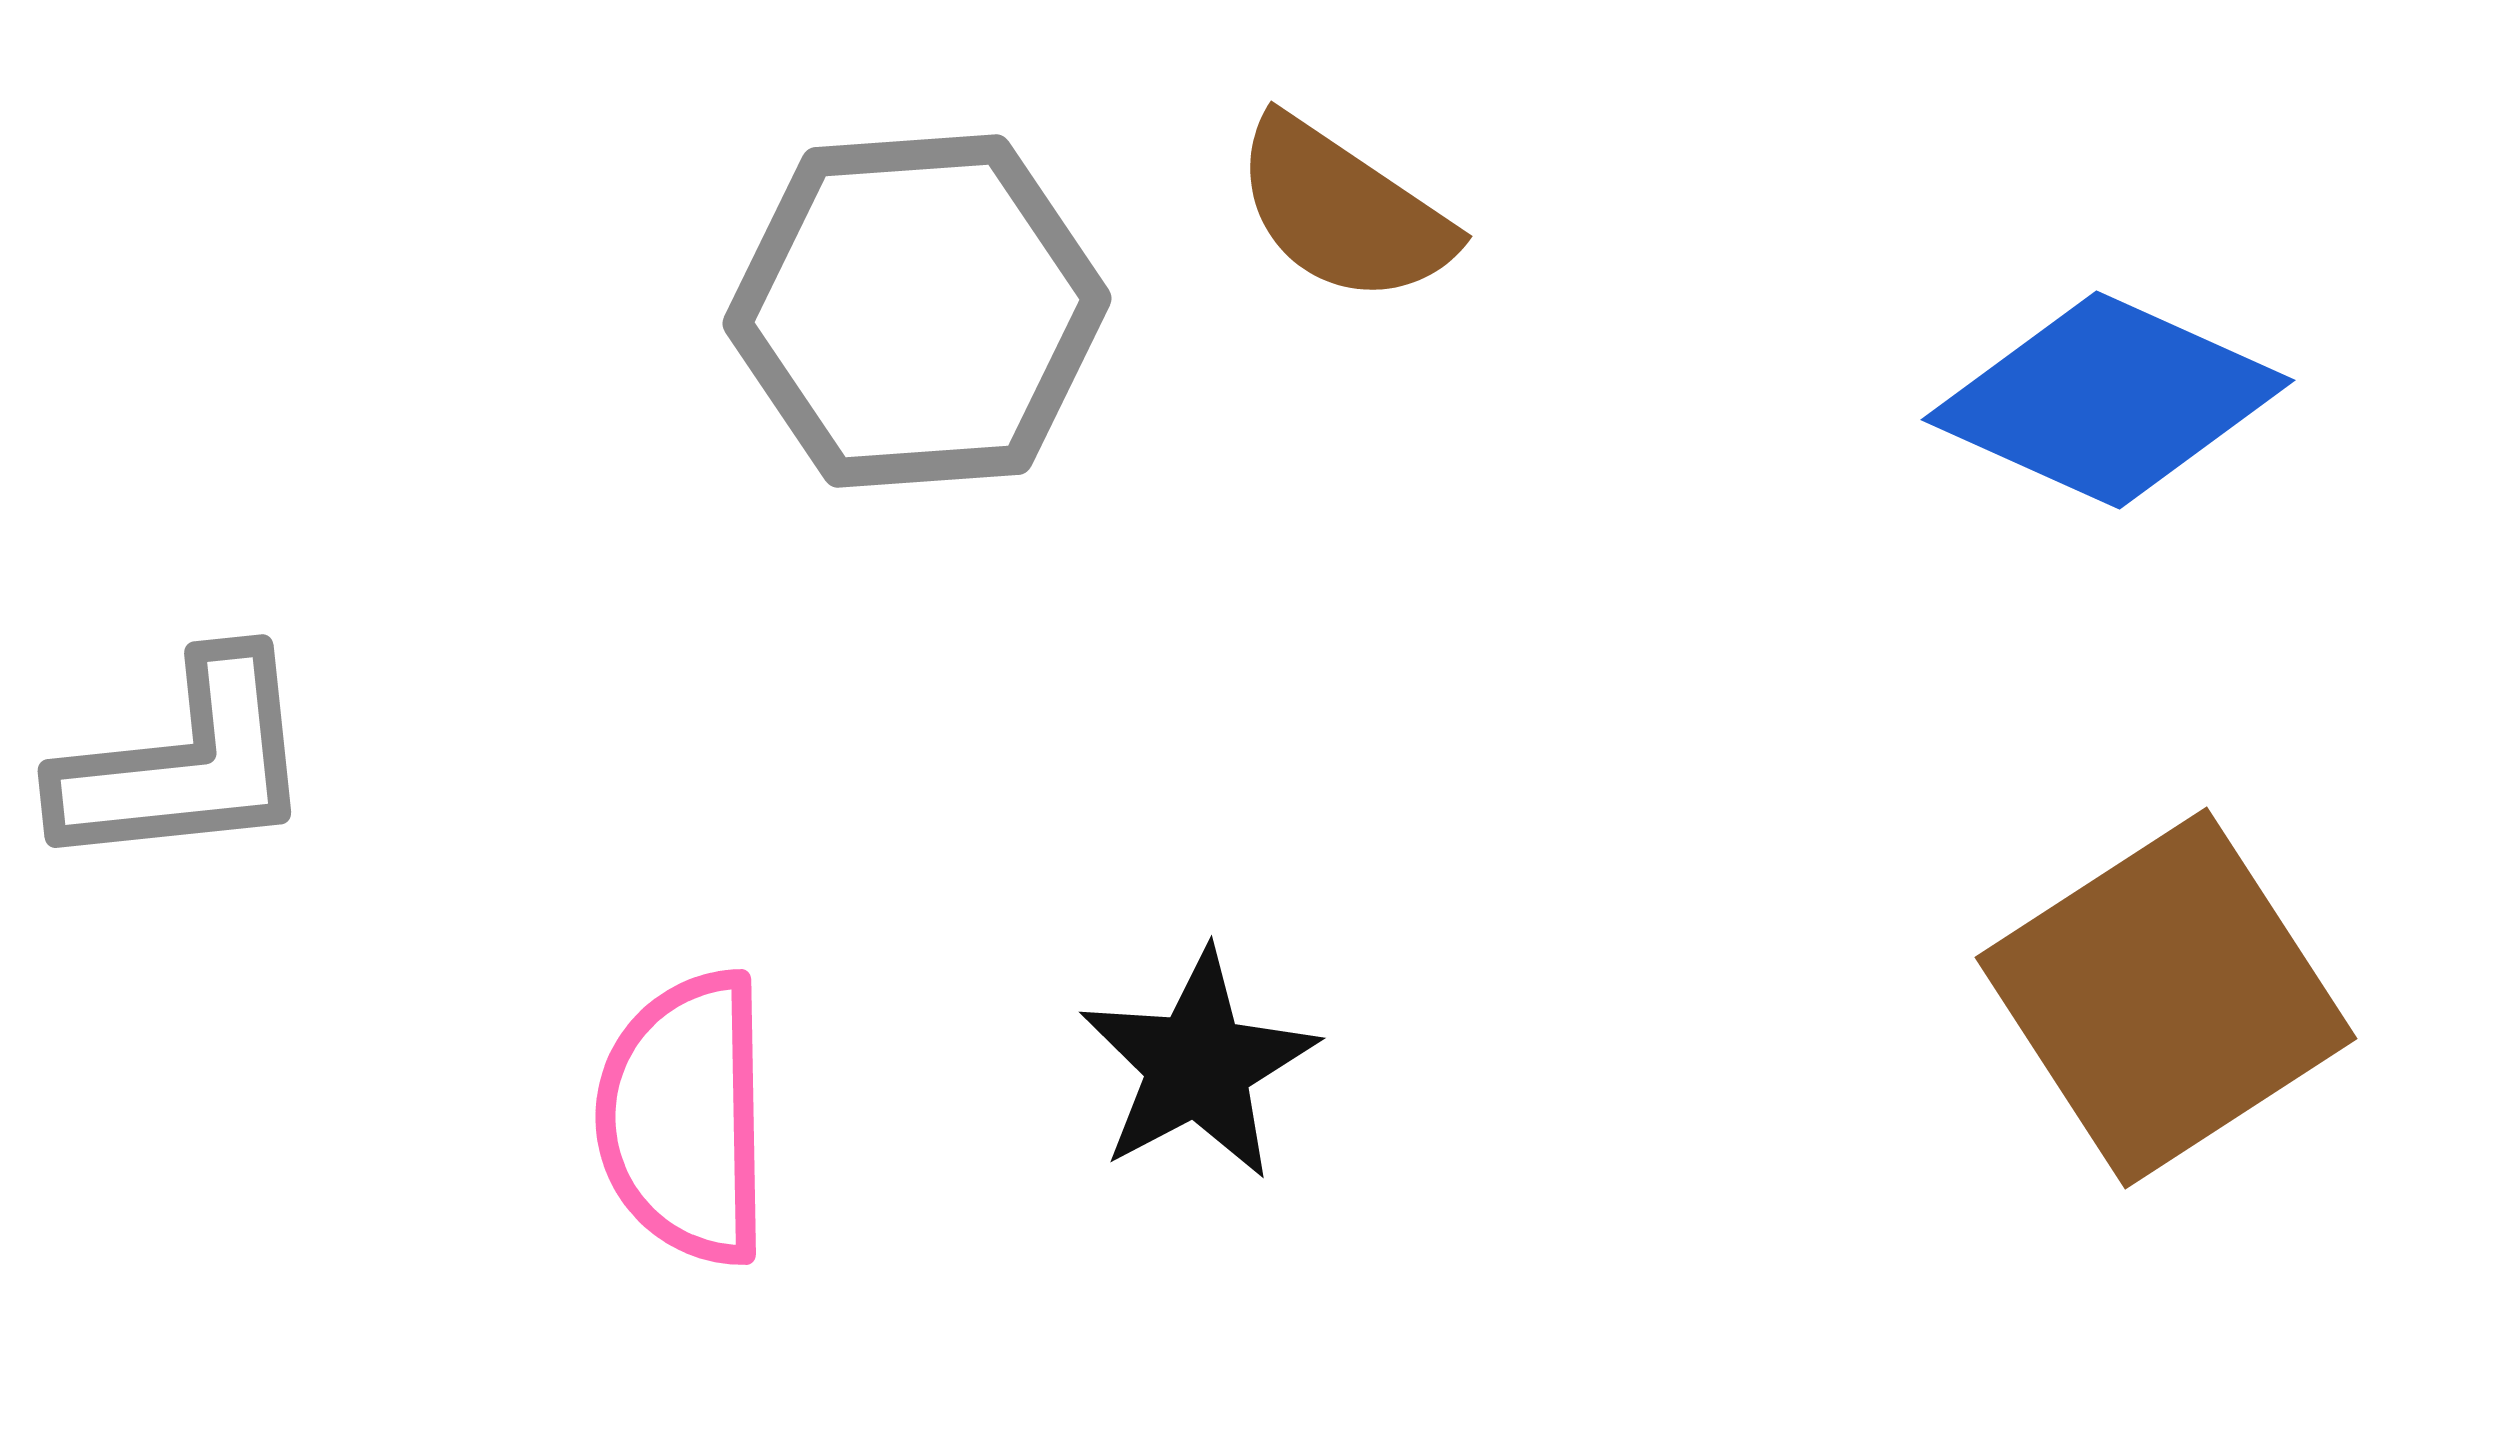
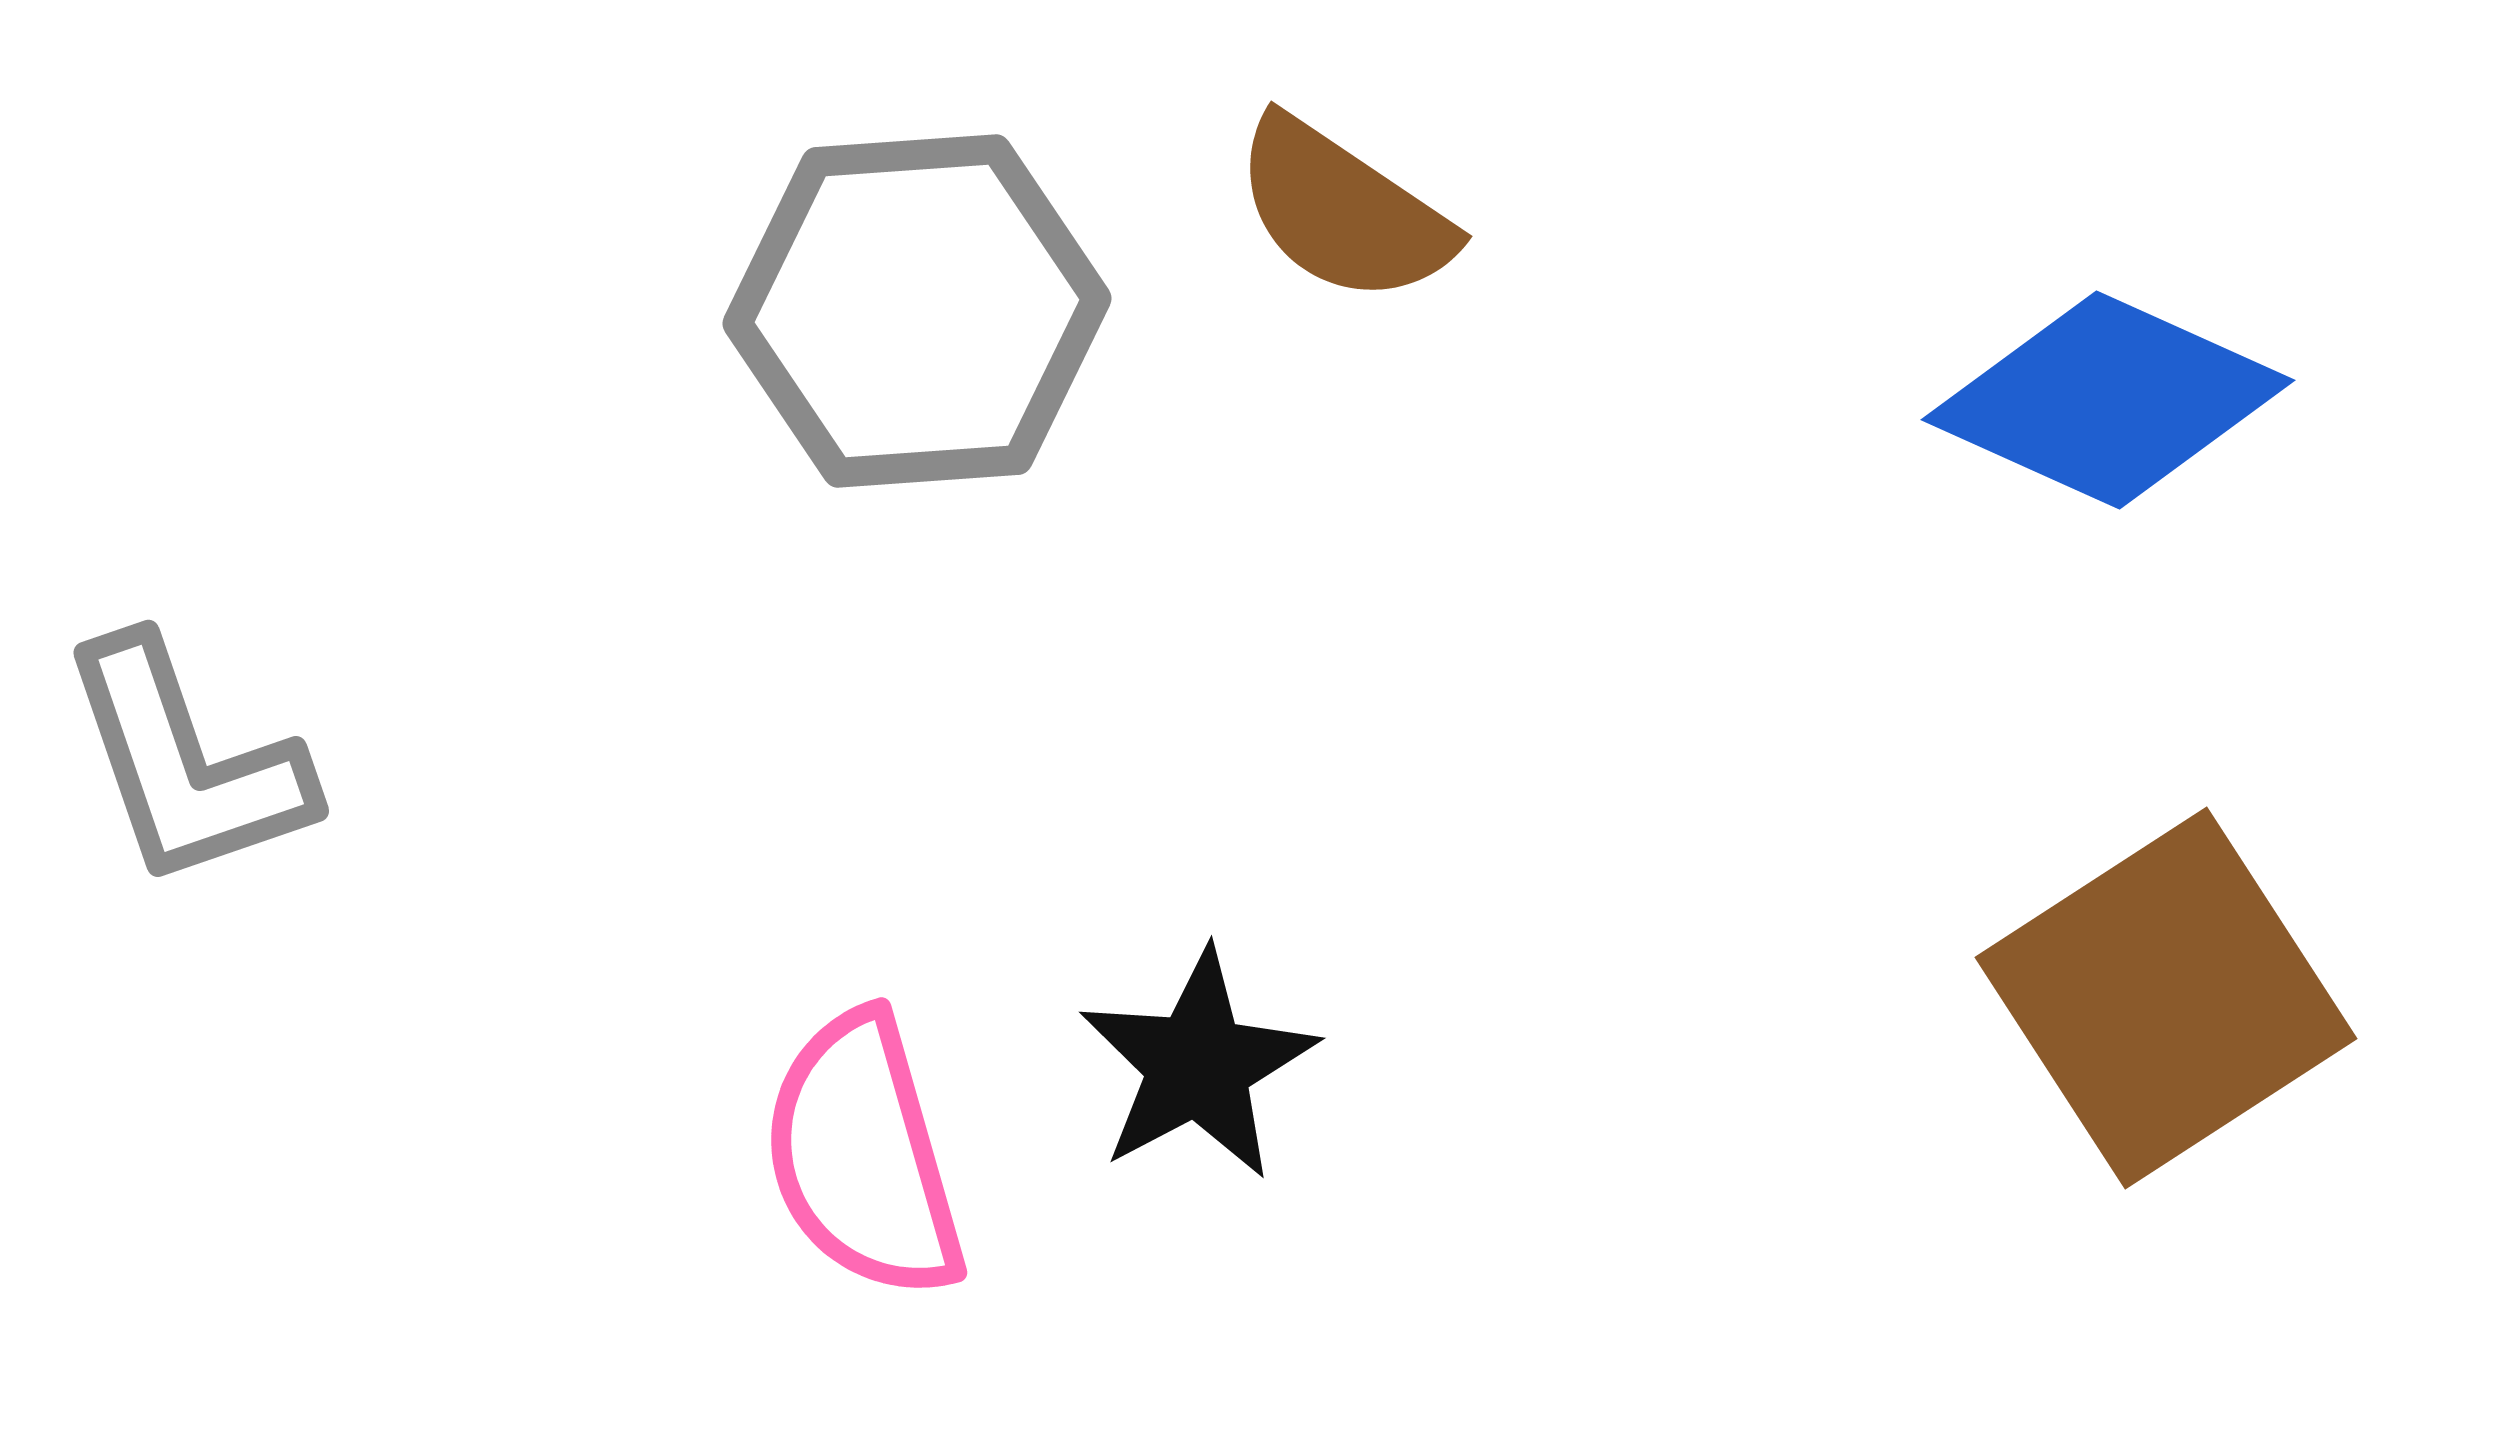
gray L-shape: rotated 77 degrees clockwise
pink semicircle: moved 178 px right, 38 px down; rotated 15 degrees counterclockwise
